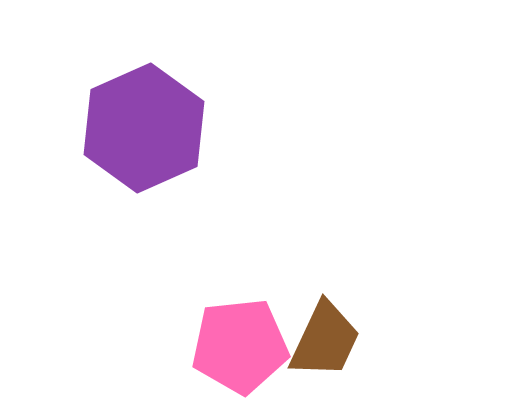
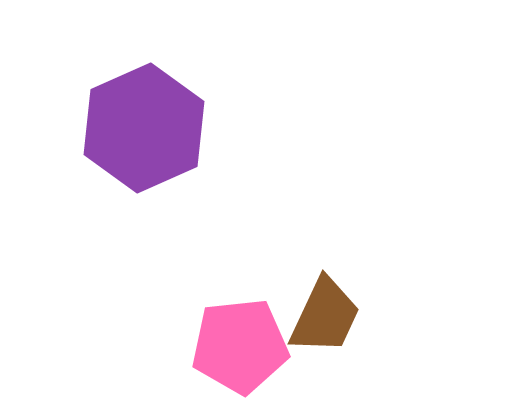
brown trapezoid: moved 24 px up
